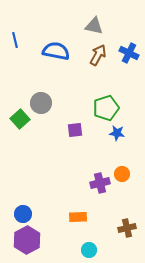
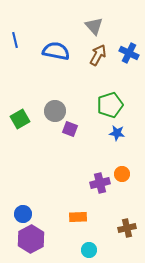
gray triangle: rotated 36 degrees clockwise
gray circle: moved 14 px right, 8 px down
green pentagon: moved 4 px right, 3 px up
green square: rotated 12 degrees clockwise
purple square: moved 5 px left, 1 px up; rotated 28 degrees clockwise
purple hexagon: moved 4 px right, 1 px up
